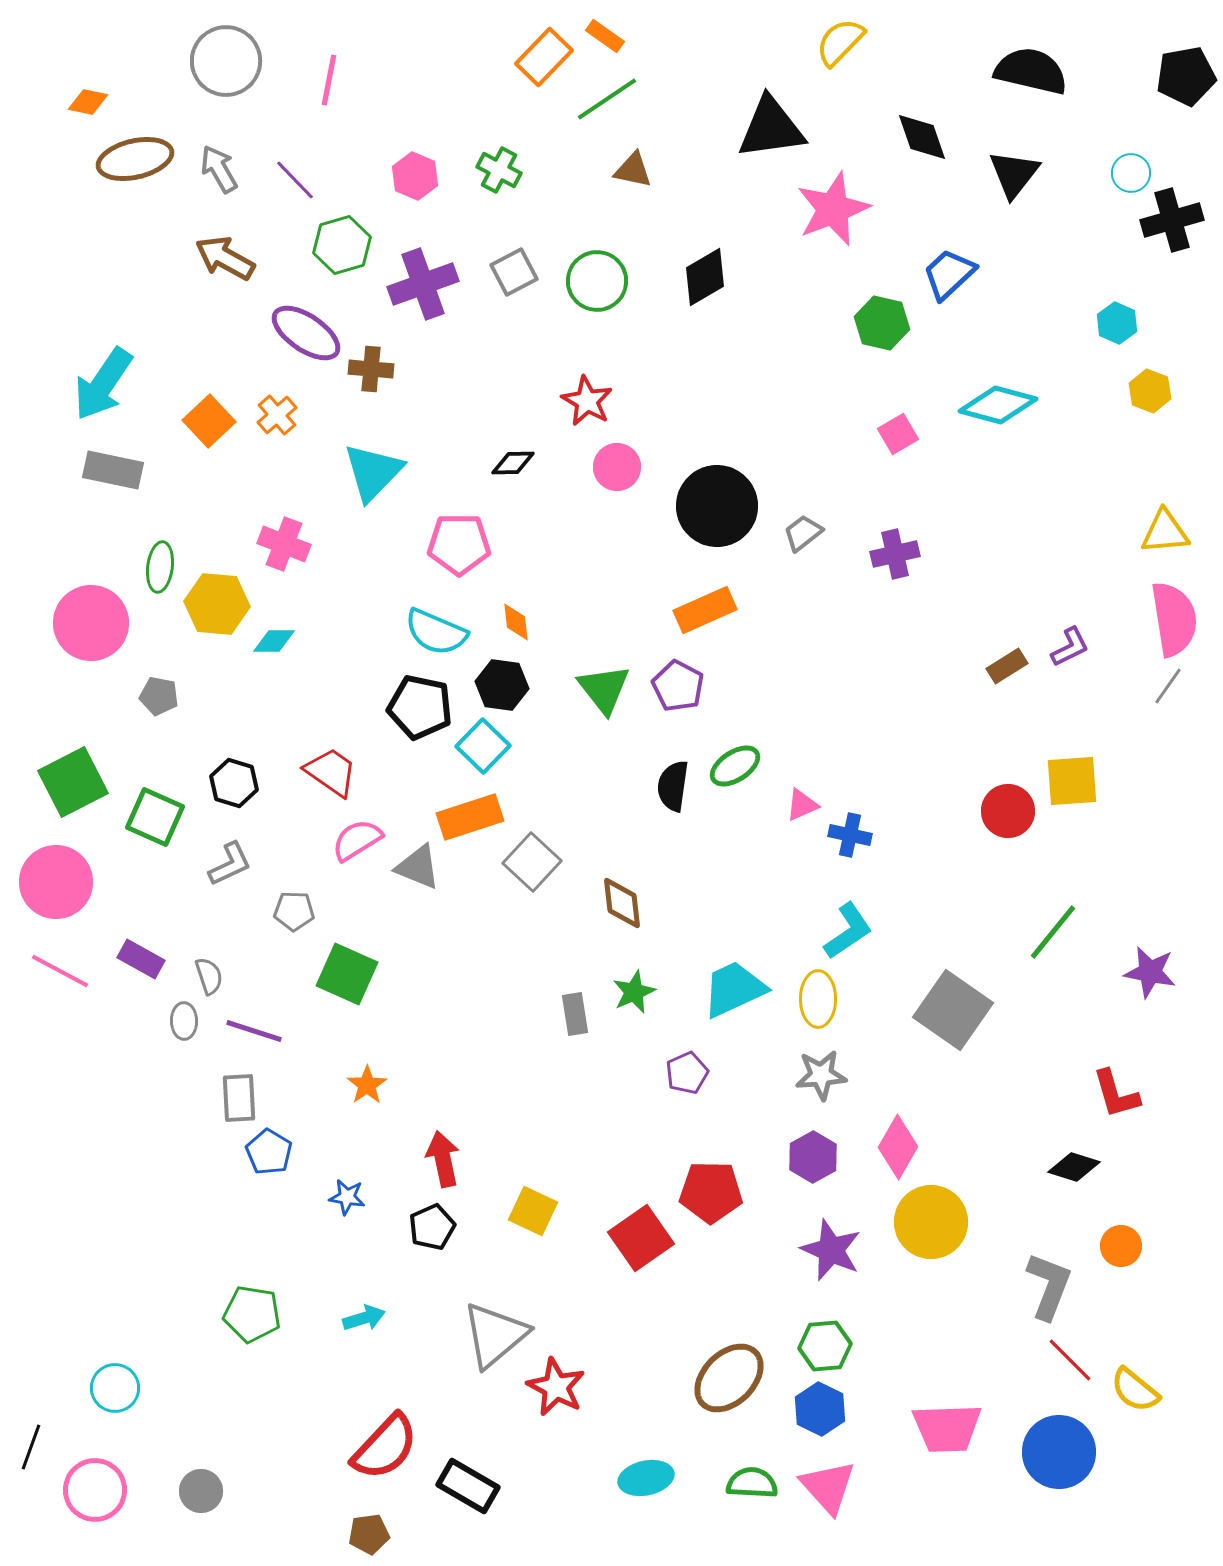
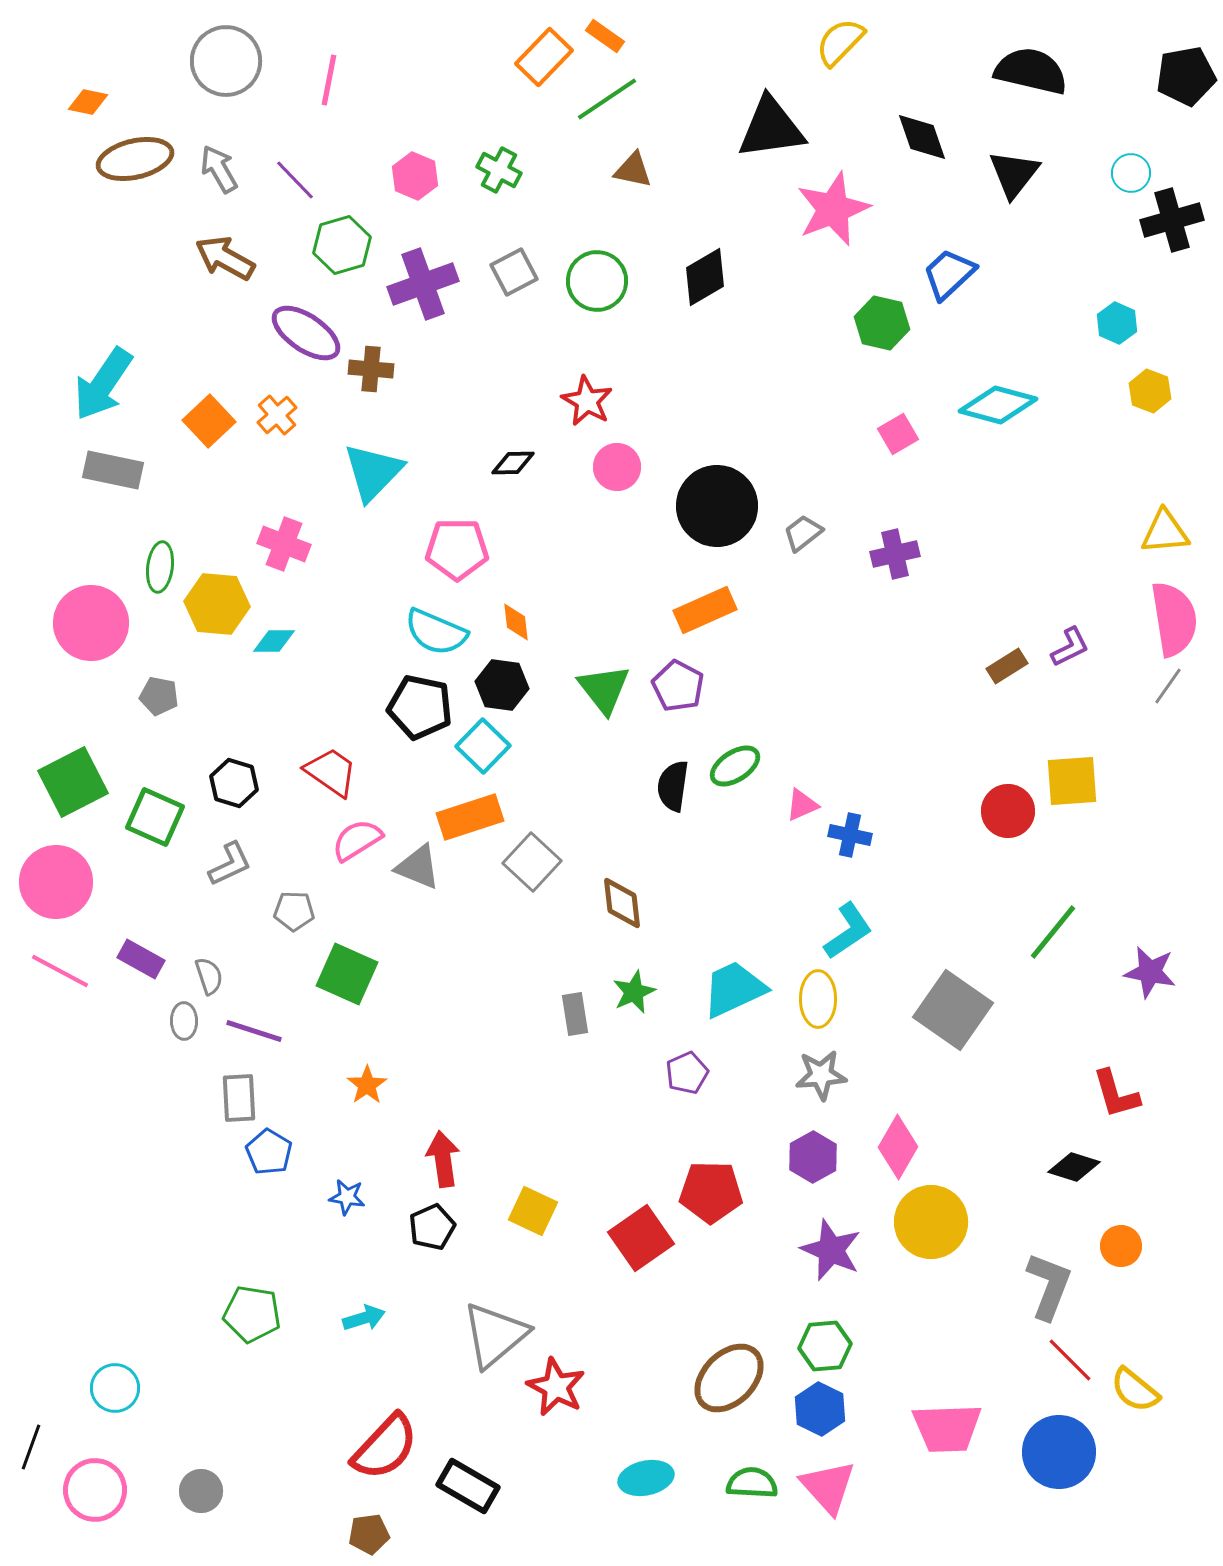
pink pentagon at (459, 544): moved 2 px left, 5 px down
red arrow at (443, 1159): rotated 4 degrees clockwise
